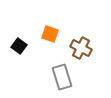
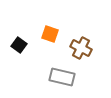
black square: moved 1 px up
gray rectangle: rotated 60 degrees counterclockwise
